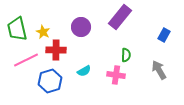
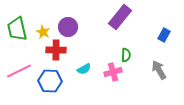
purple circle: moved 13 px left
pink line: moved 7 px left, 11 px down
cyan semicircle: moved 2 px up
pink cross: moved 3 px left, 3 px up; rotated 24 degrees counterclockwise
blue hexagon: rotated 20 degrees clockwise
